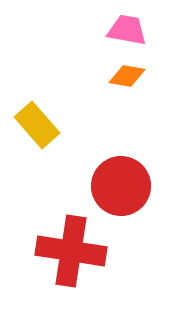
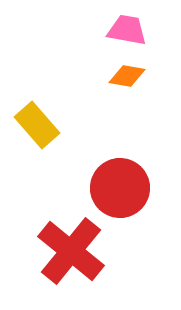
red circle: moved 1 px left, 2 px down
red cross: rotated 30 degrees clockwise
